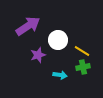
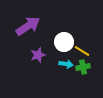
white circle: moved 6 px right, 2 px down
cyan arrow: moved 6 px right, 11 px up
